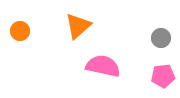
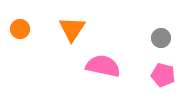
orange triangle: moved 6 px left, 3 px down; rotated 16 degrees counterclockwise
orange circle: moved 2 px up
pink pentagon: moved 1 px up; rotated 20 degrees clockwise
